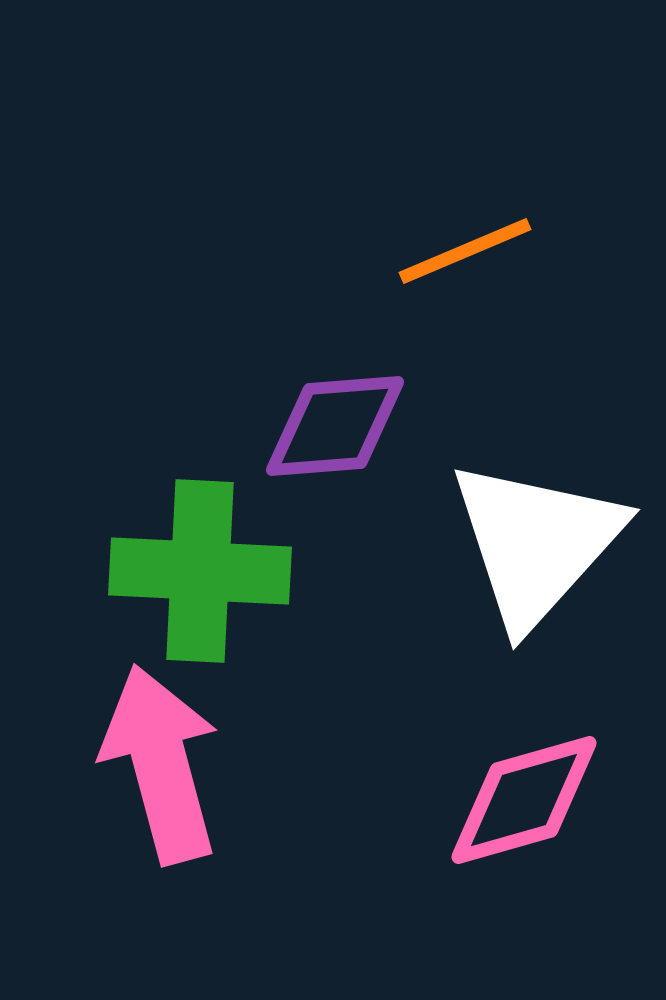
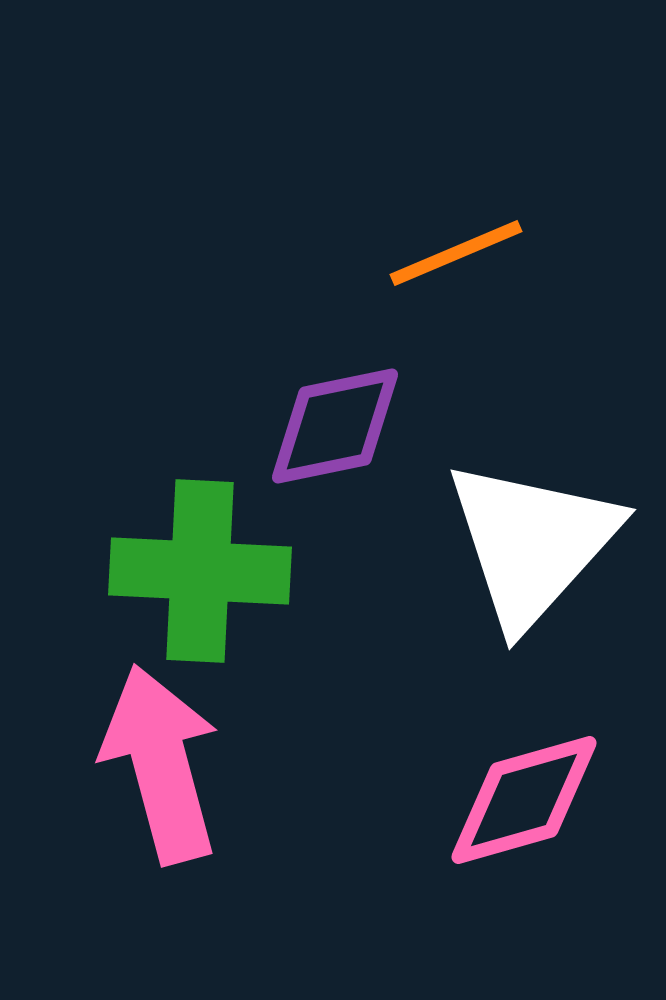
orange line: moved 9 px left, 2 px down
purple diamond: rotated 7 degrees counterclockwise
white triangle: moved 4 px left
